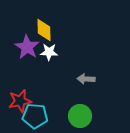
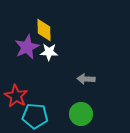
purple star: rotated 15 degrees clockwise
red star: moved 4 px left, 5 px up; rotated 30 degrees counterclockwise
green circle: moved 1 px right, 2 px up
